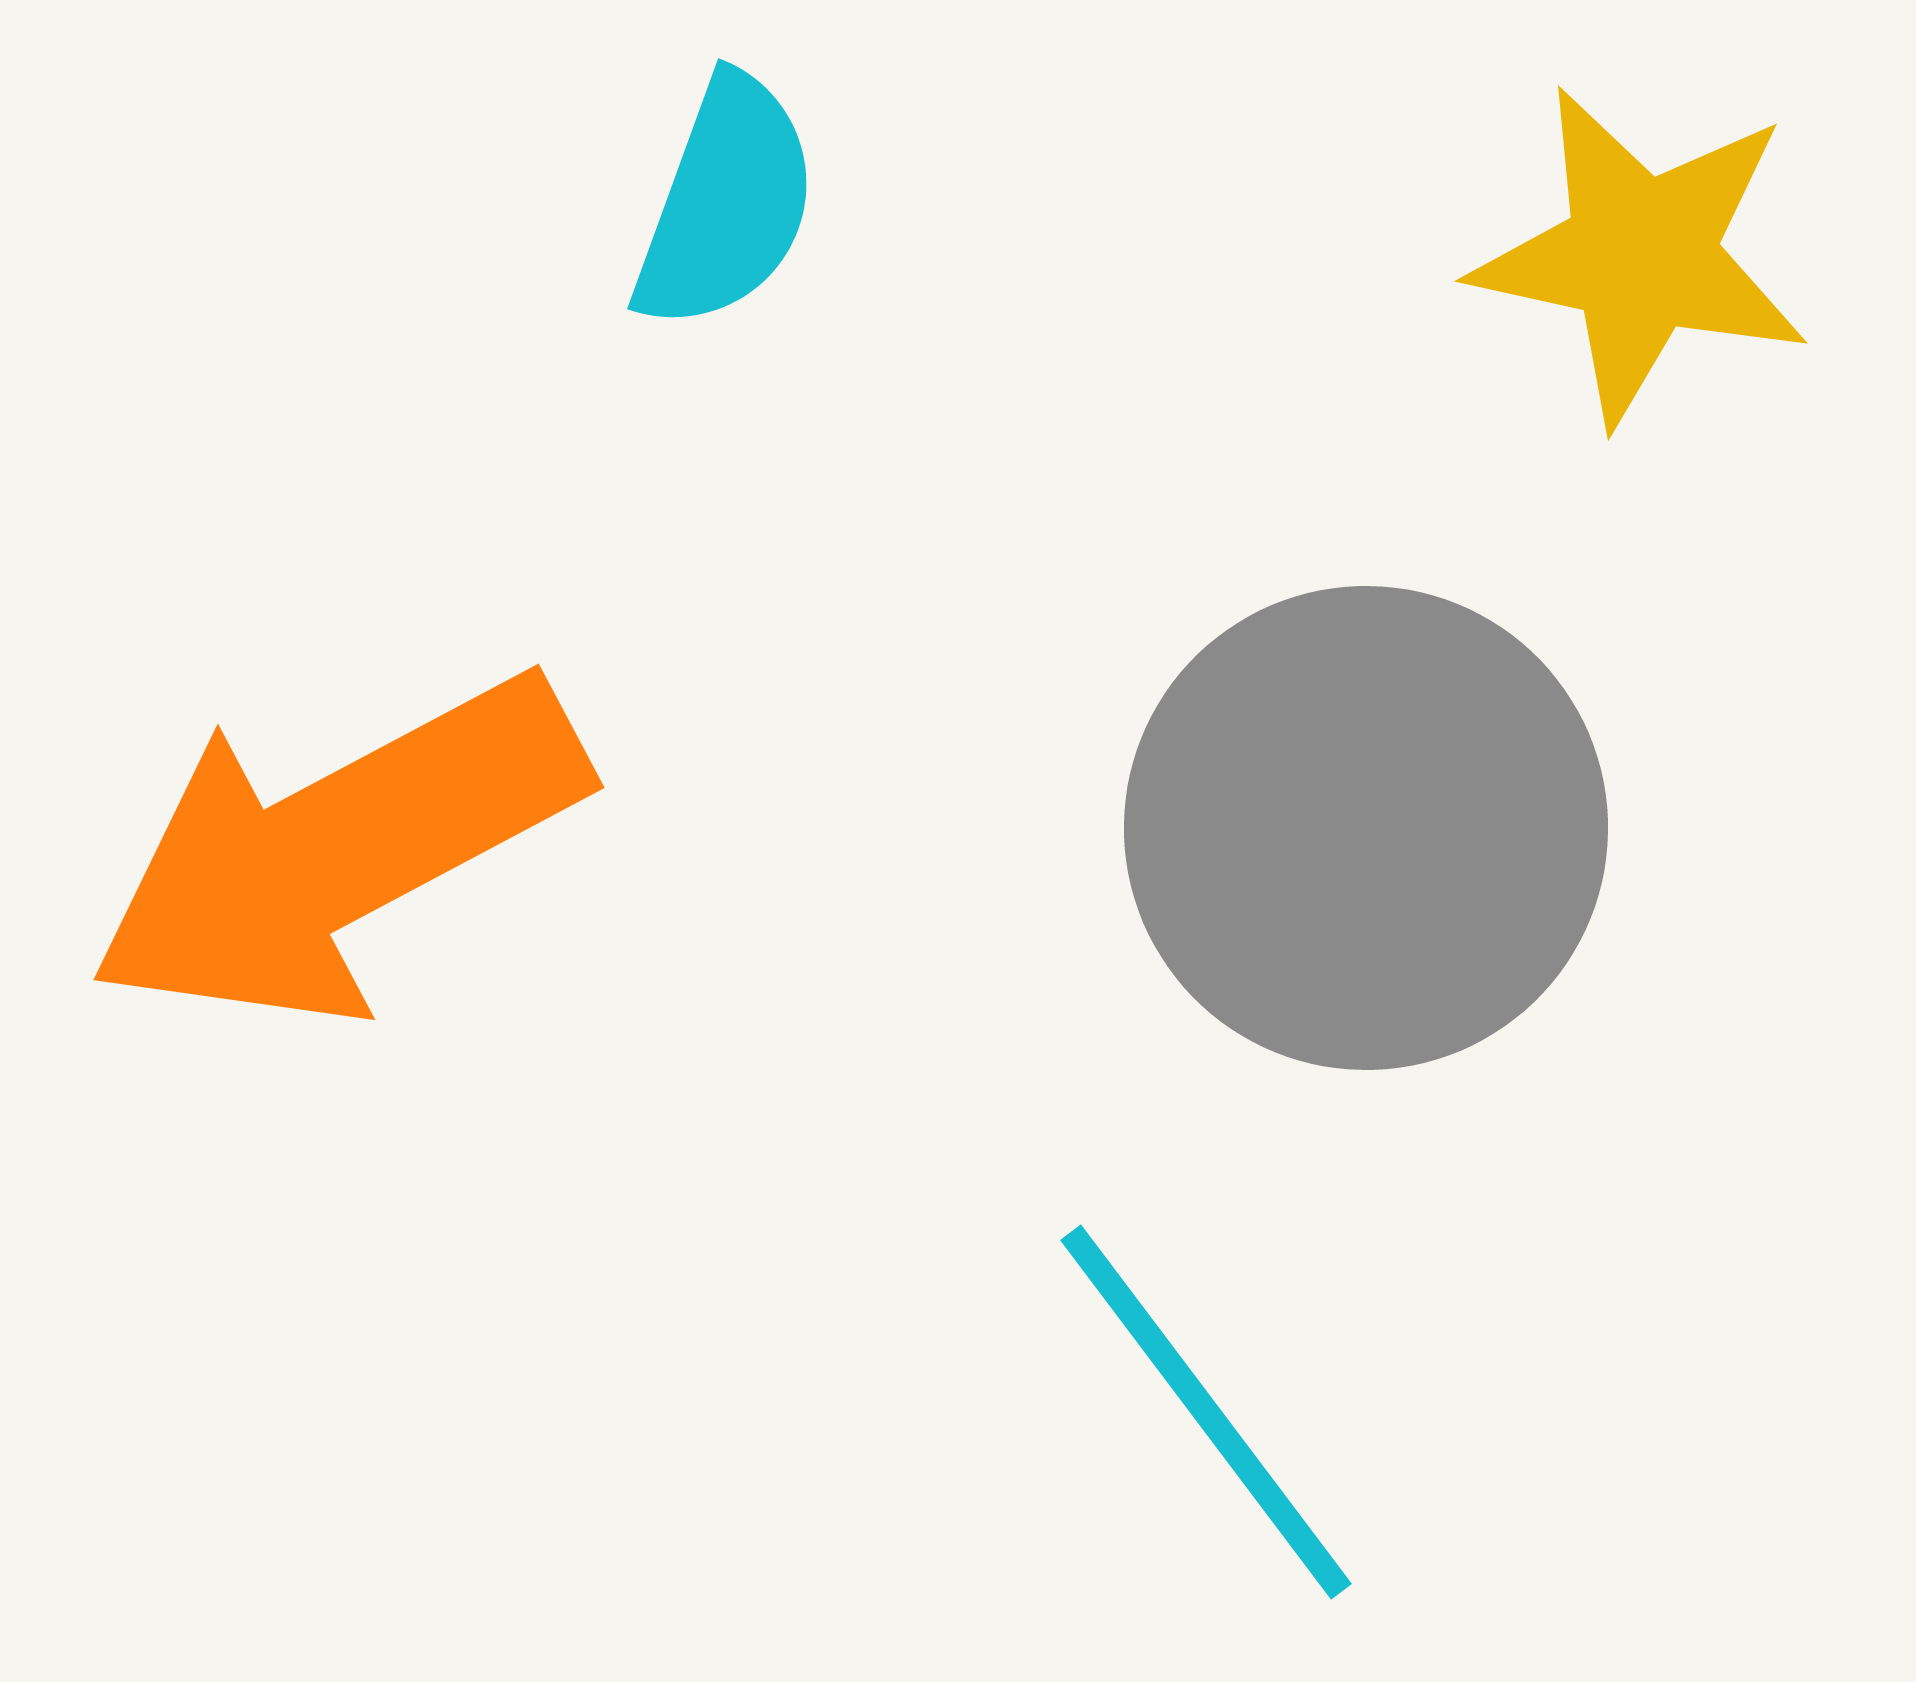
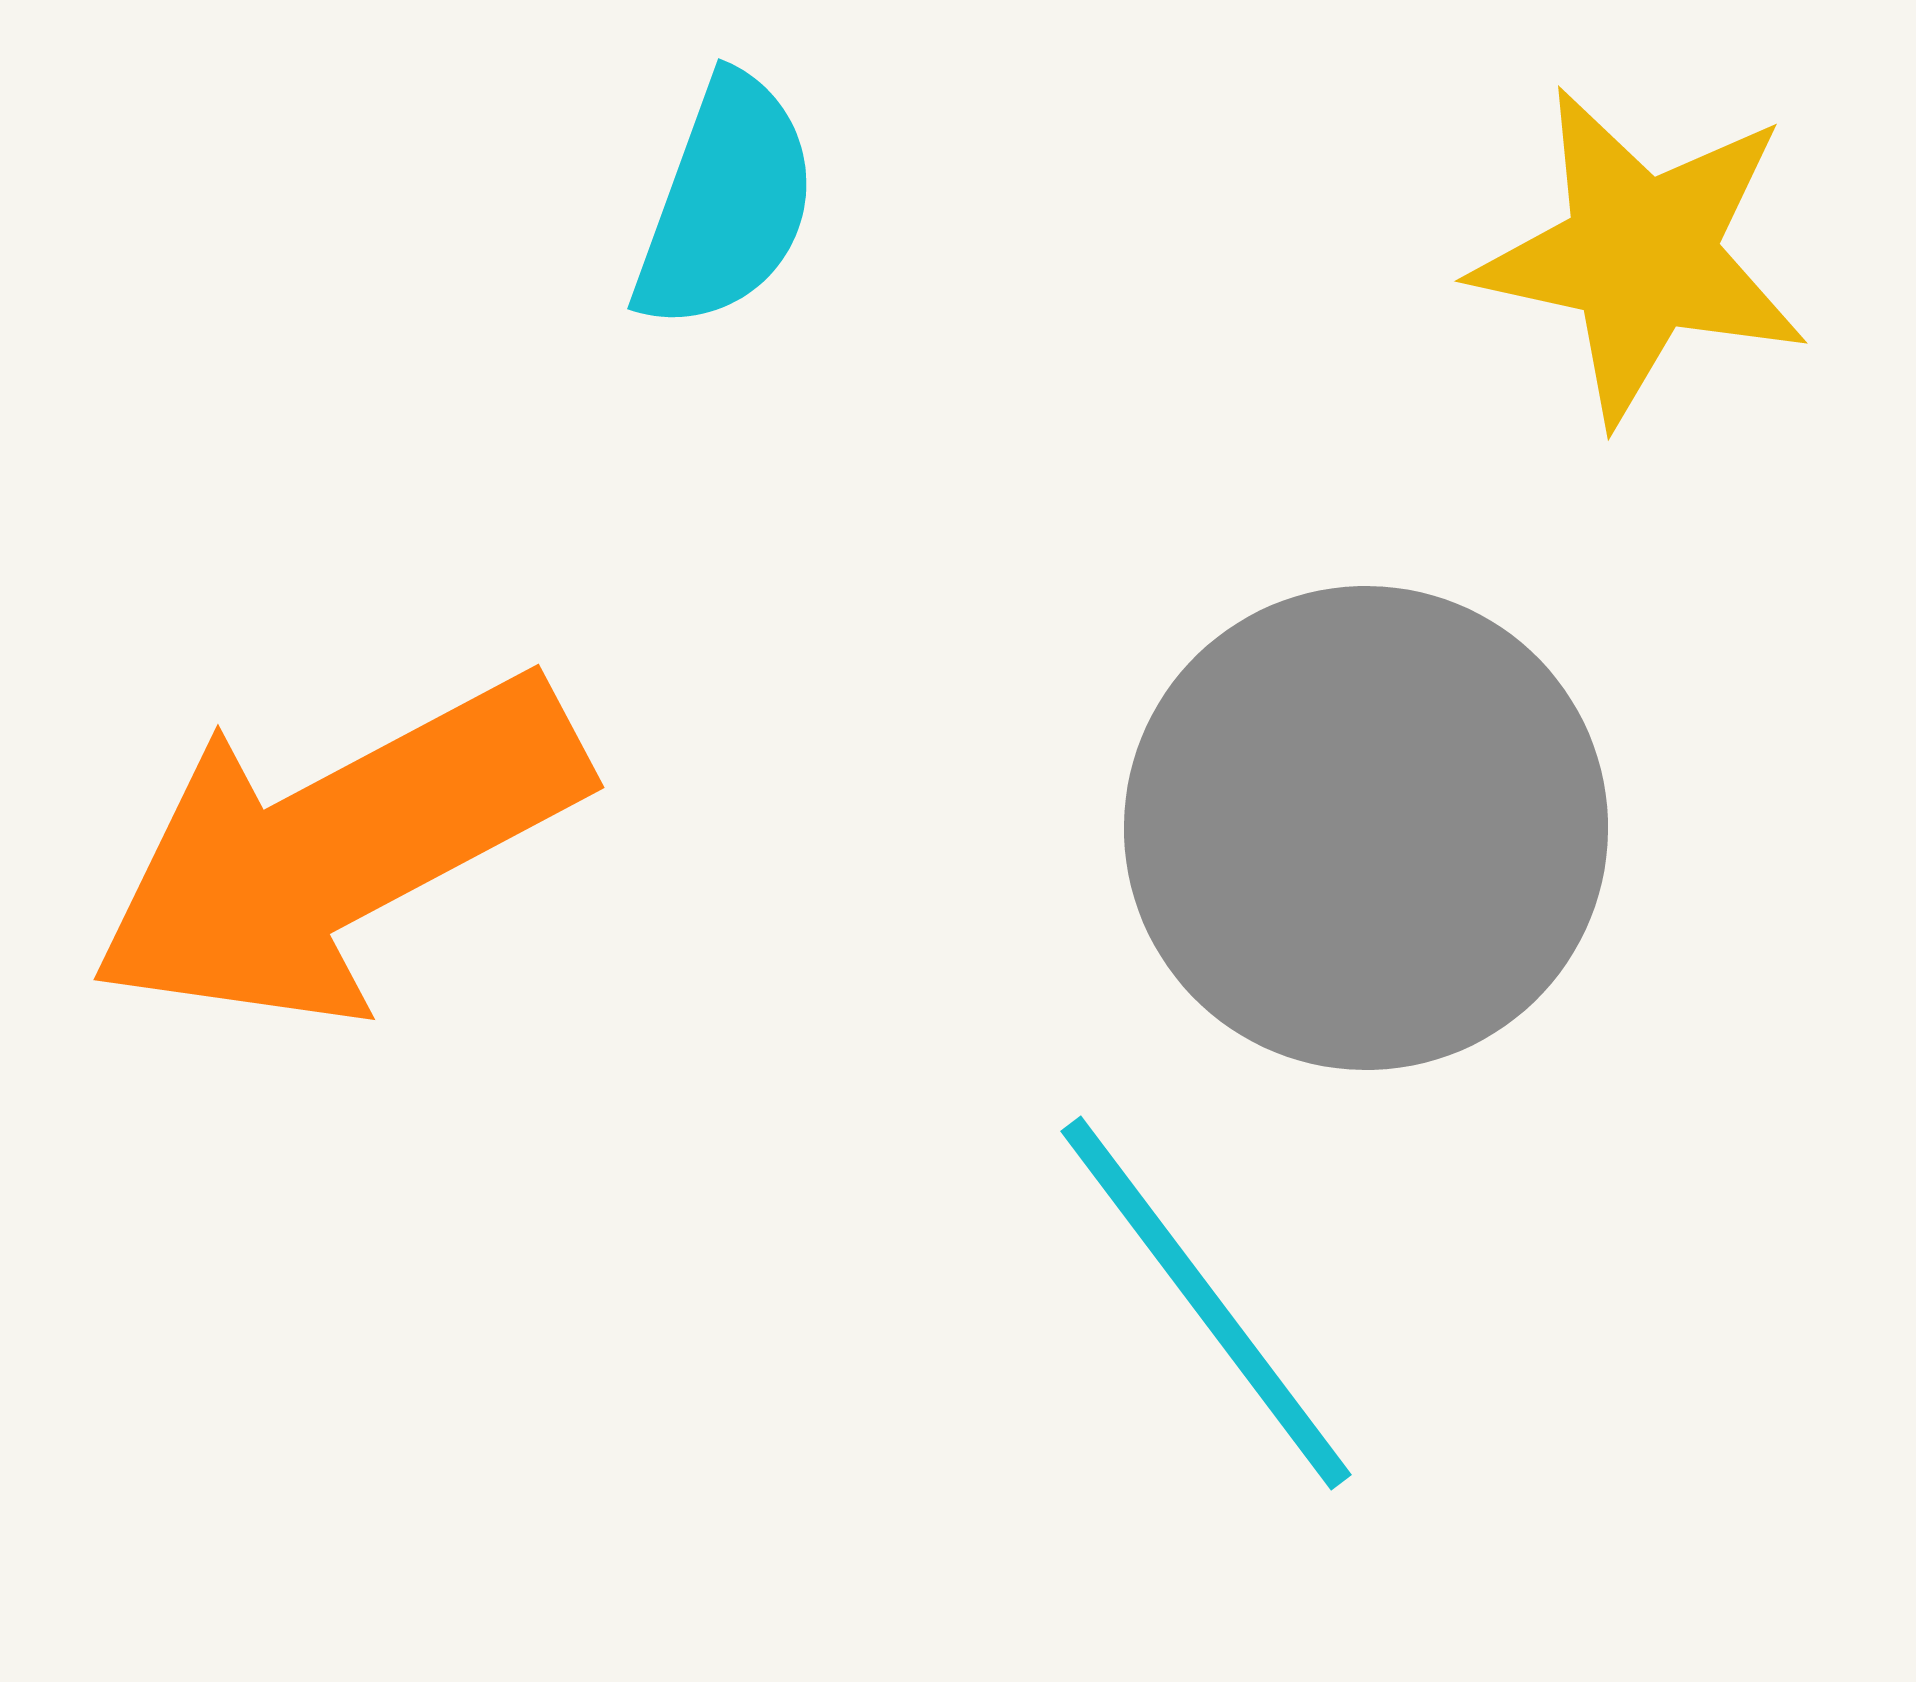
cyan line: moved 109 px up
